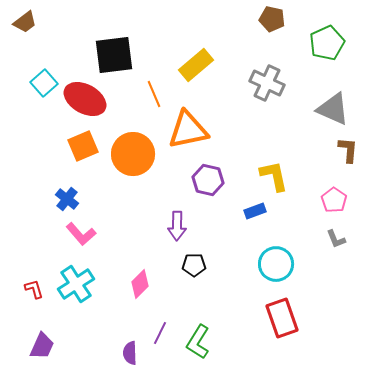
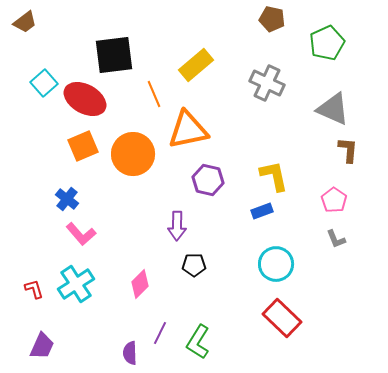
blue rectangle: moved 7 px right
red rectangle: rotated 27 degrees counterclockwise
